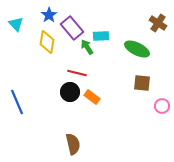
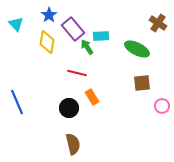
purple rectangle: moved 1 px right, 1 px down
brown square: rotated 12 degrees counterclockwise
black circle: moved 1 px left, 16 px down
orange rectangle: rotated 21 degrees clockwise
